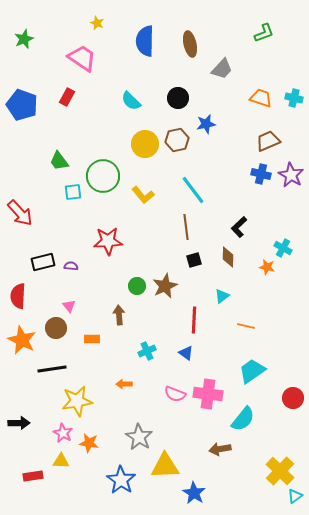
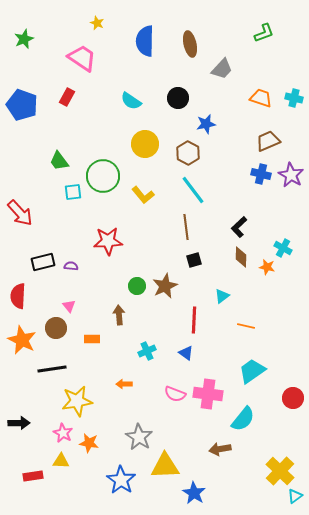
cyan semicircle at (131, 101): rotated 10 degrees counterclockwise
brown hexagon at (177, 140): moved 11 px right, 13 px down; rotated 20 degrees counterclockwise
brown diamond at (228, 257): moved 13 px right
